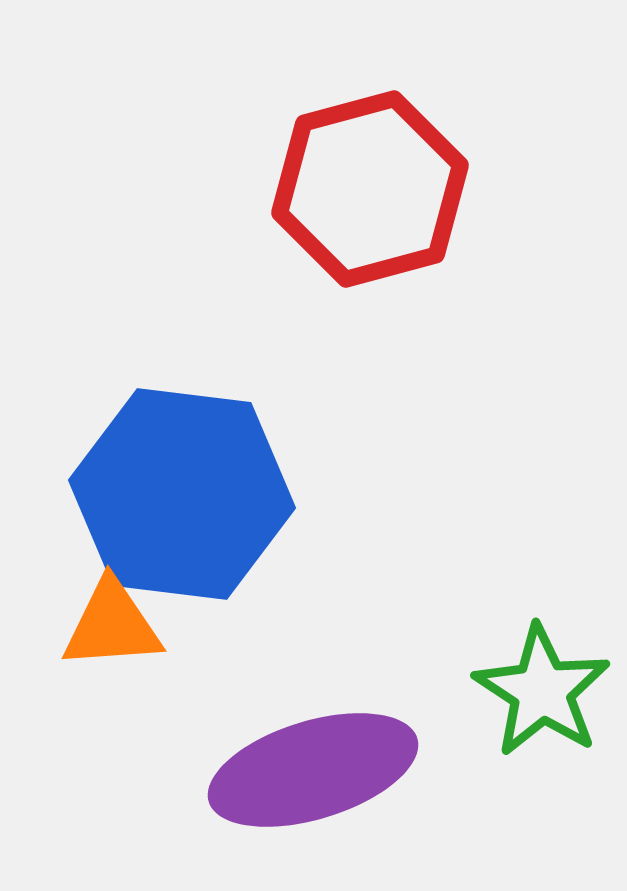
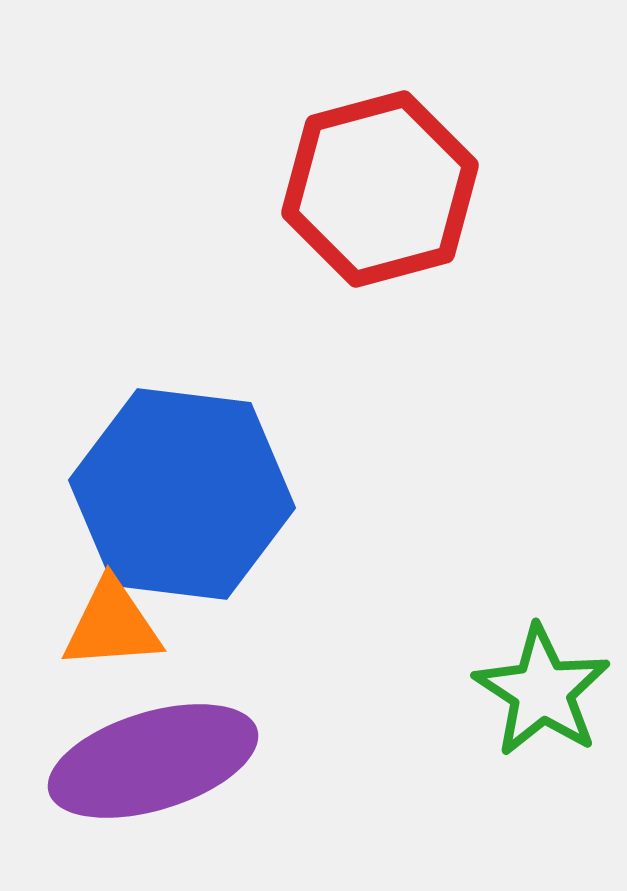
red hexagon: moved 10 px right
purple ellipse: moved 160 px left, 9 px up
